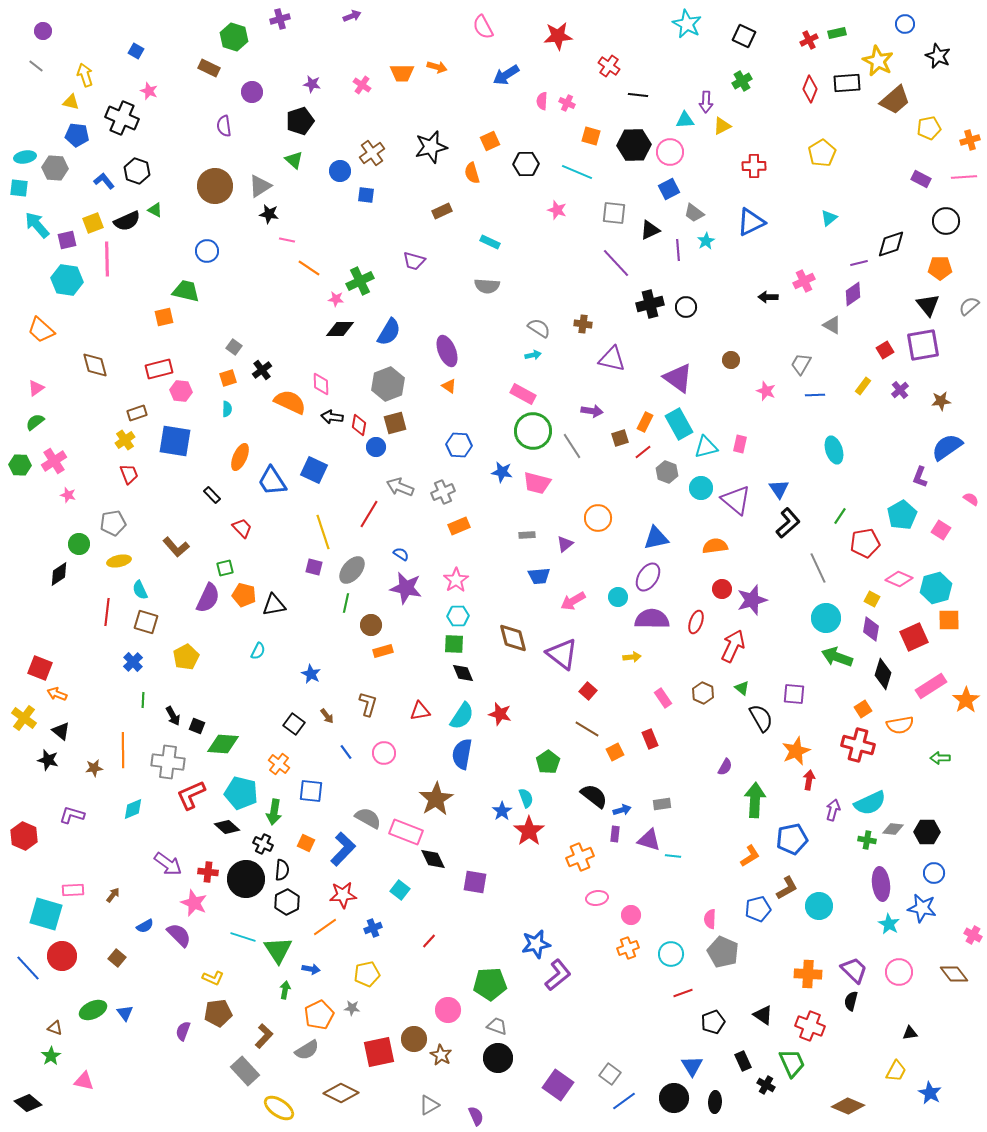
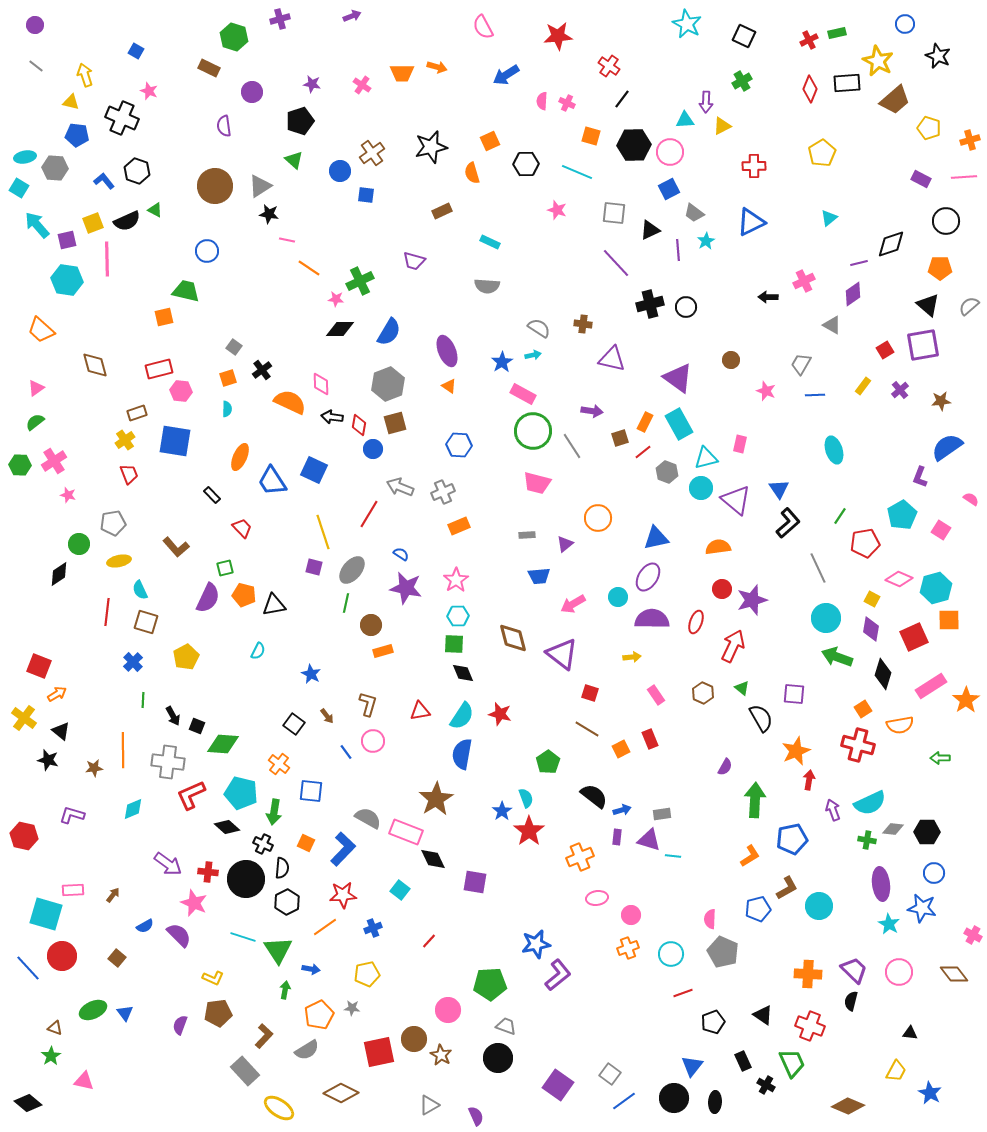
purple circle at (43, 31): moved 8 px left, 6 px up
black line at (638, 95): moved 16 px left, 4 px down; rotated 60 degrees counterclockwise
yellow pentagon at (929, 128): rotated 30 degrees clockwise
cyan square at (19, 188): rotated 24 degrees clockwise
black triangle at (928, 305): rotated 10 degrees counterclockwise
blue circle at (376, 447): moved 3 px left, 2 px down
cyan triangle at (706, 447): moved 11 px down
blue star at (502, 472): moved 110 px up; rotated 30 degrees clockwise
orange semicircle at (715, 546): moved 3 px right, 1 px down
pink arrow at (573, 601): moved 3 px down
red square at (40, 668): moved 1 px left, 2 px up
red square at (588, 691): moved 2 px right, 2 px down; rotated 24 degrees counterclockwise
orange arrow at (57, 694): rotated 126 degrees clockwise
pink rectangle at (663, 698): moved 7 px left, 3 px up
orange square at (615, 752): moved 6 px right, 3 px up
pink circle at (384, 753): moved 11 px left, 12 px up
gray rectangle at (662, 804): moved 10 px down
purple arrow at (833, 810): rotated 35 degrees counterclockwise
purple rectangle at (615, 834): moved 2 px right, 3 px down
red hexagon at (24, 836): rotated 12 degrees counterclockwise
black semicircle at (282, 870): moved 2 px up
gray trapezoid at (497, 1026): moved 9 px right
purple semicircle at (183, 1031): moved 3 px left, 6 px up
black triangle at (910, 1033): rotated 14 degrees clockwise
blue triangle at (692, 1066): rotated 10 degrees clockwise
